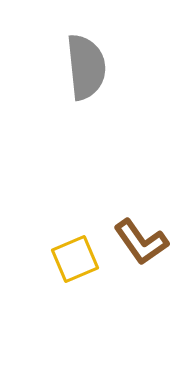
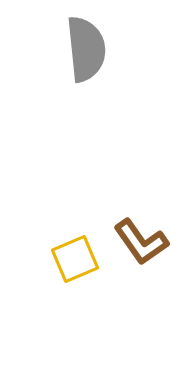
gray semicircle: moved 18 px up
